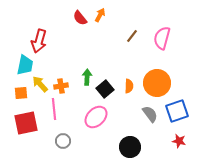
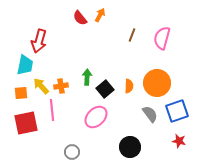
brown line: moved 1 px up; rotated 16 degrees counterclockwise
yellow arrow: moved 1 px right, 2 px down
pink line: moved 2 px left, 1 px down
gray circle: moved 9 px right, 11 px down
